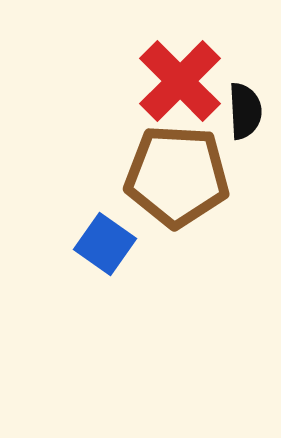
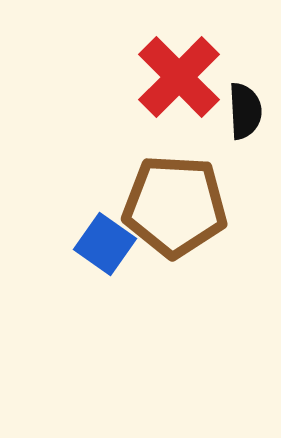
red cross: moved 1 px left, 4 px up
brown pentagon: moved 2 px left, 30 px down
